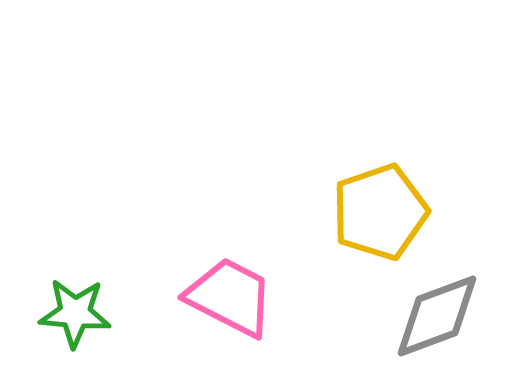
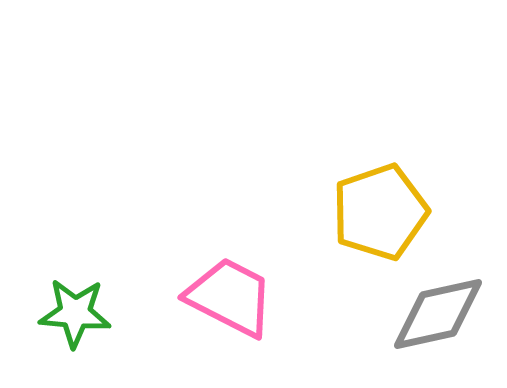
gray diamond: moved 1 px right, 2 px up; rotated 8 degrees clockwise
